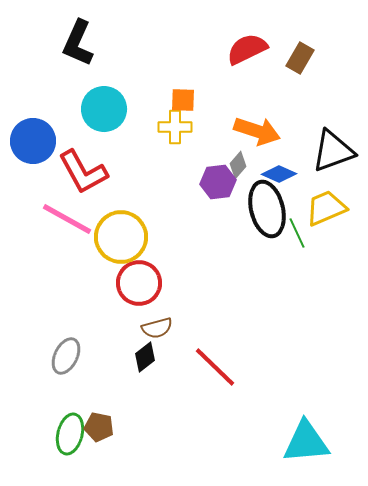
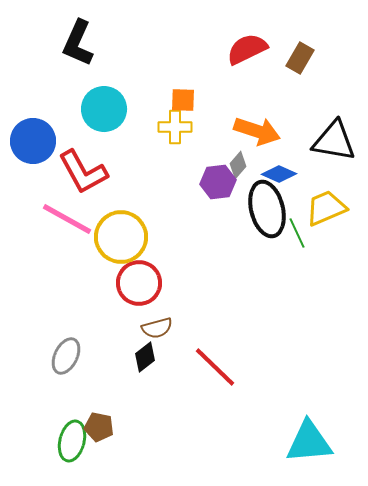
black triangle: moved 1 px right, 10 px up; rotated 30 degrees clockwise
green ellipse: moved 2 px right, 7 px down
cyan triangle: moved 3 px right
